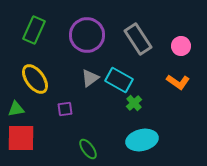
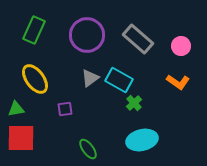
gray rectangle: rotated 16 degrees counterclockwise
